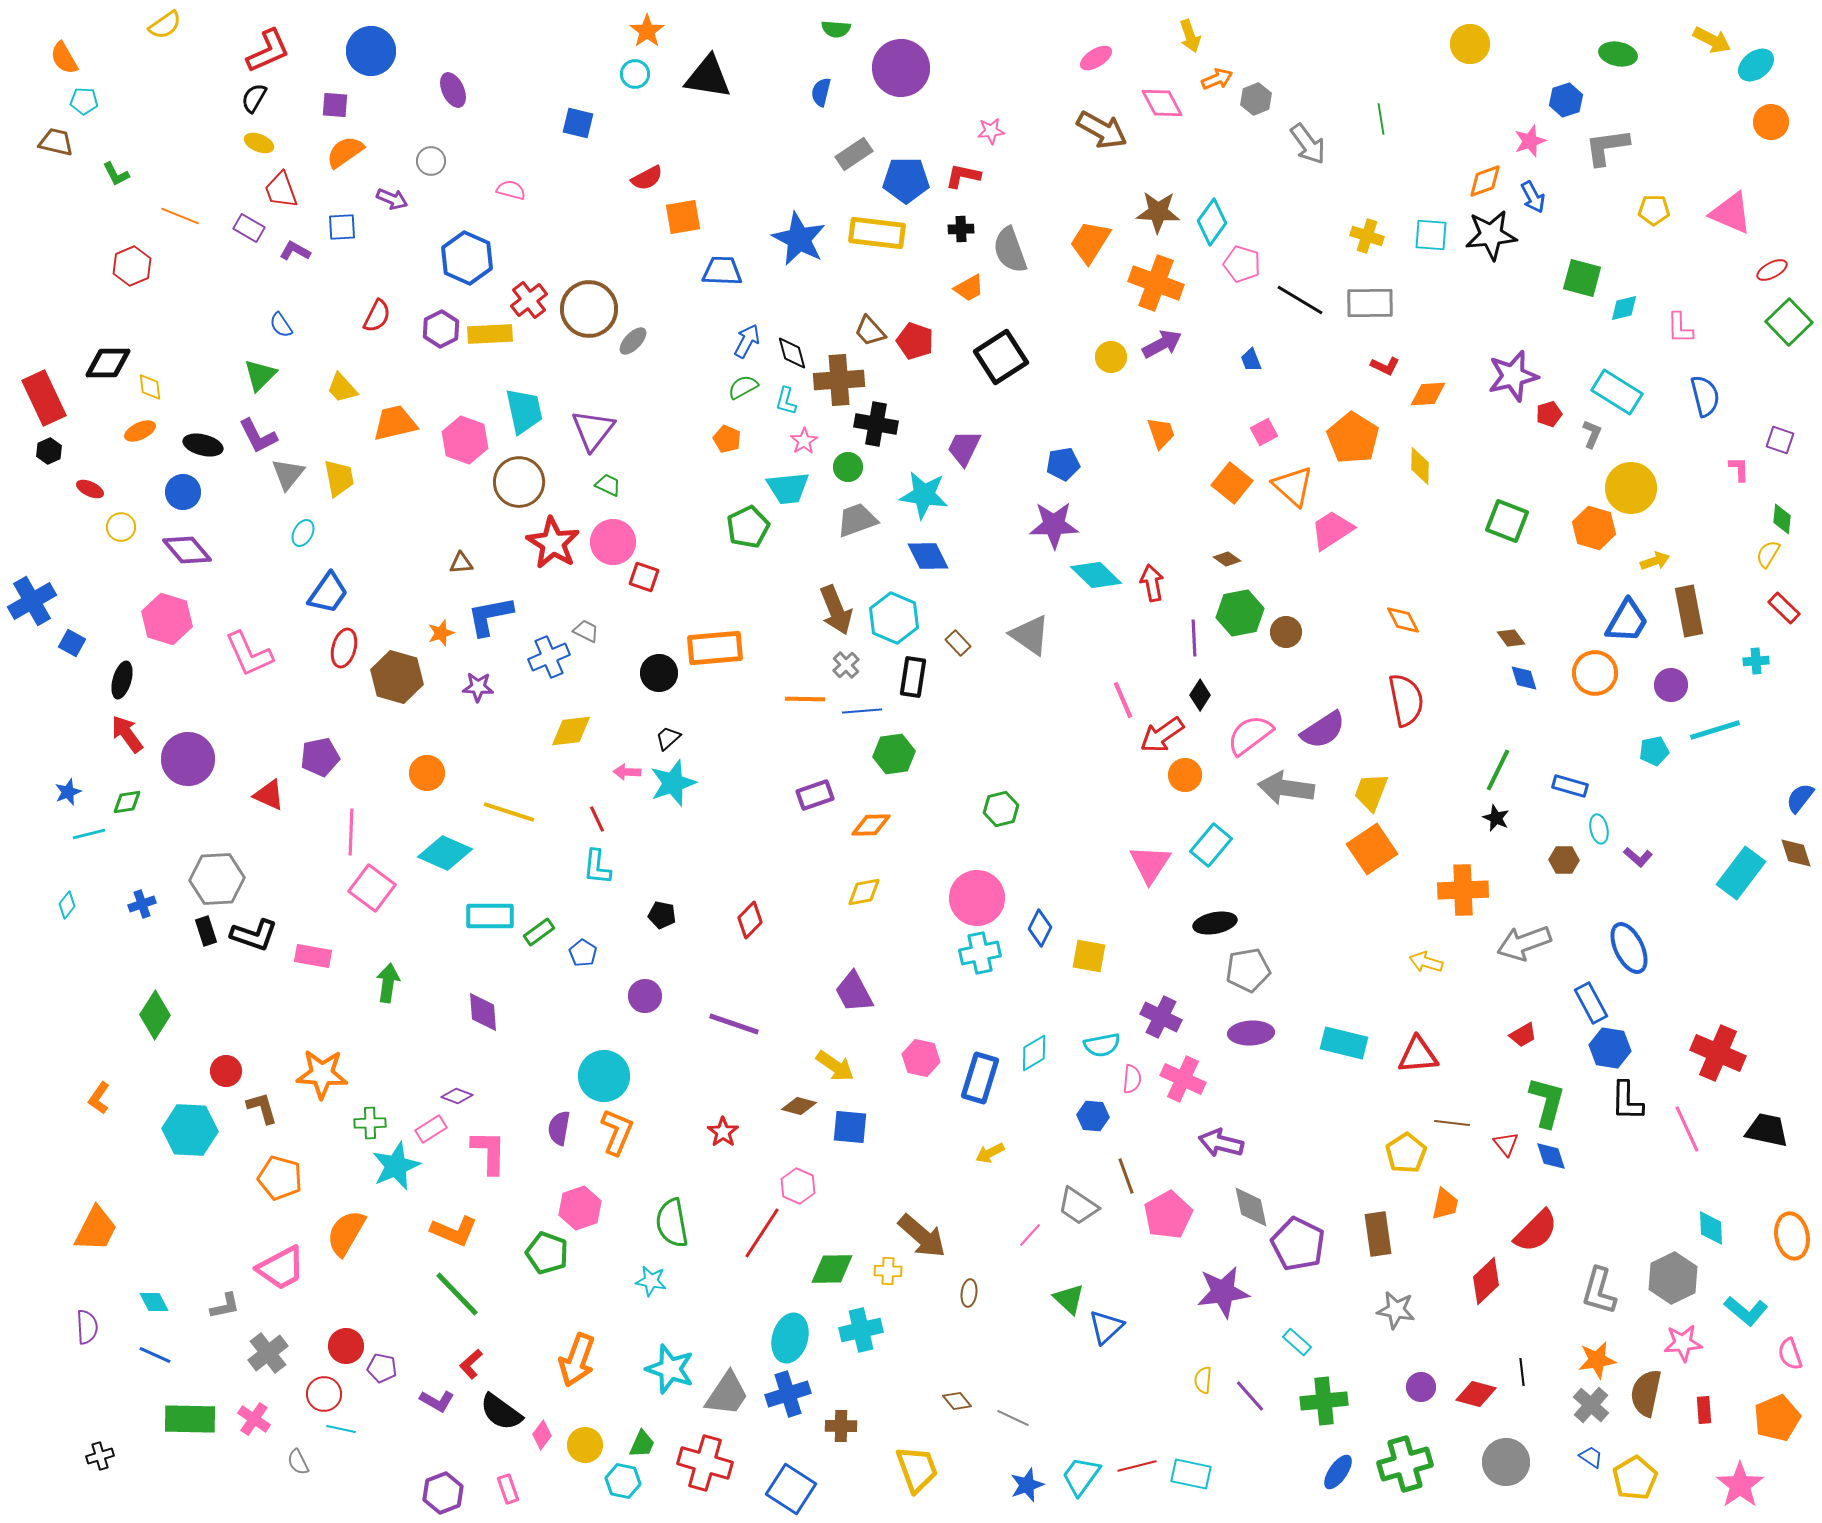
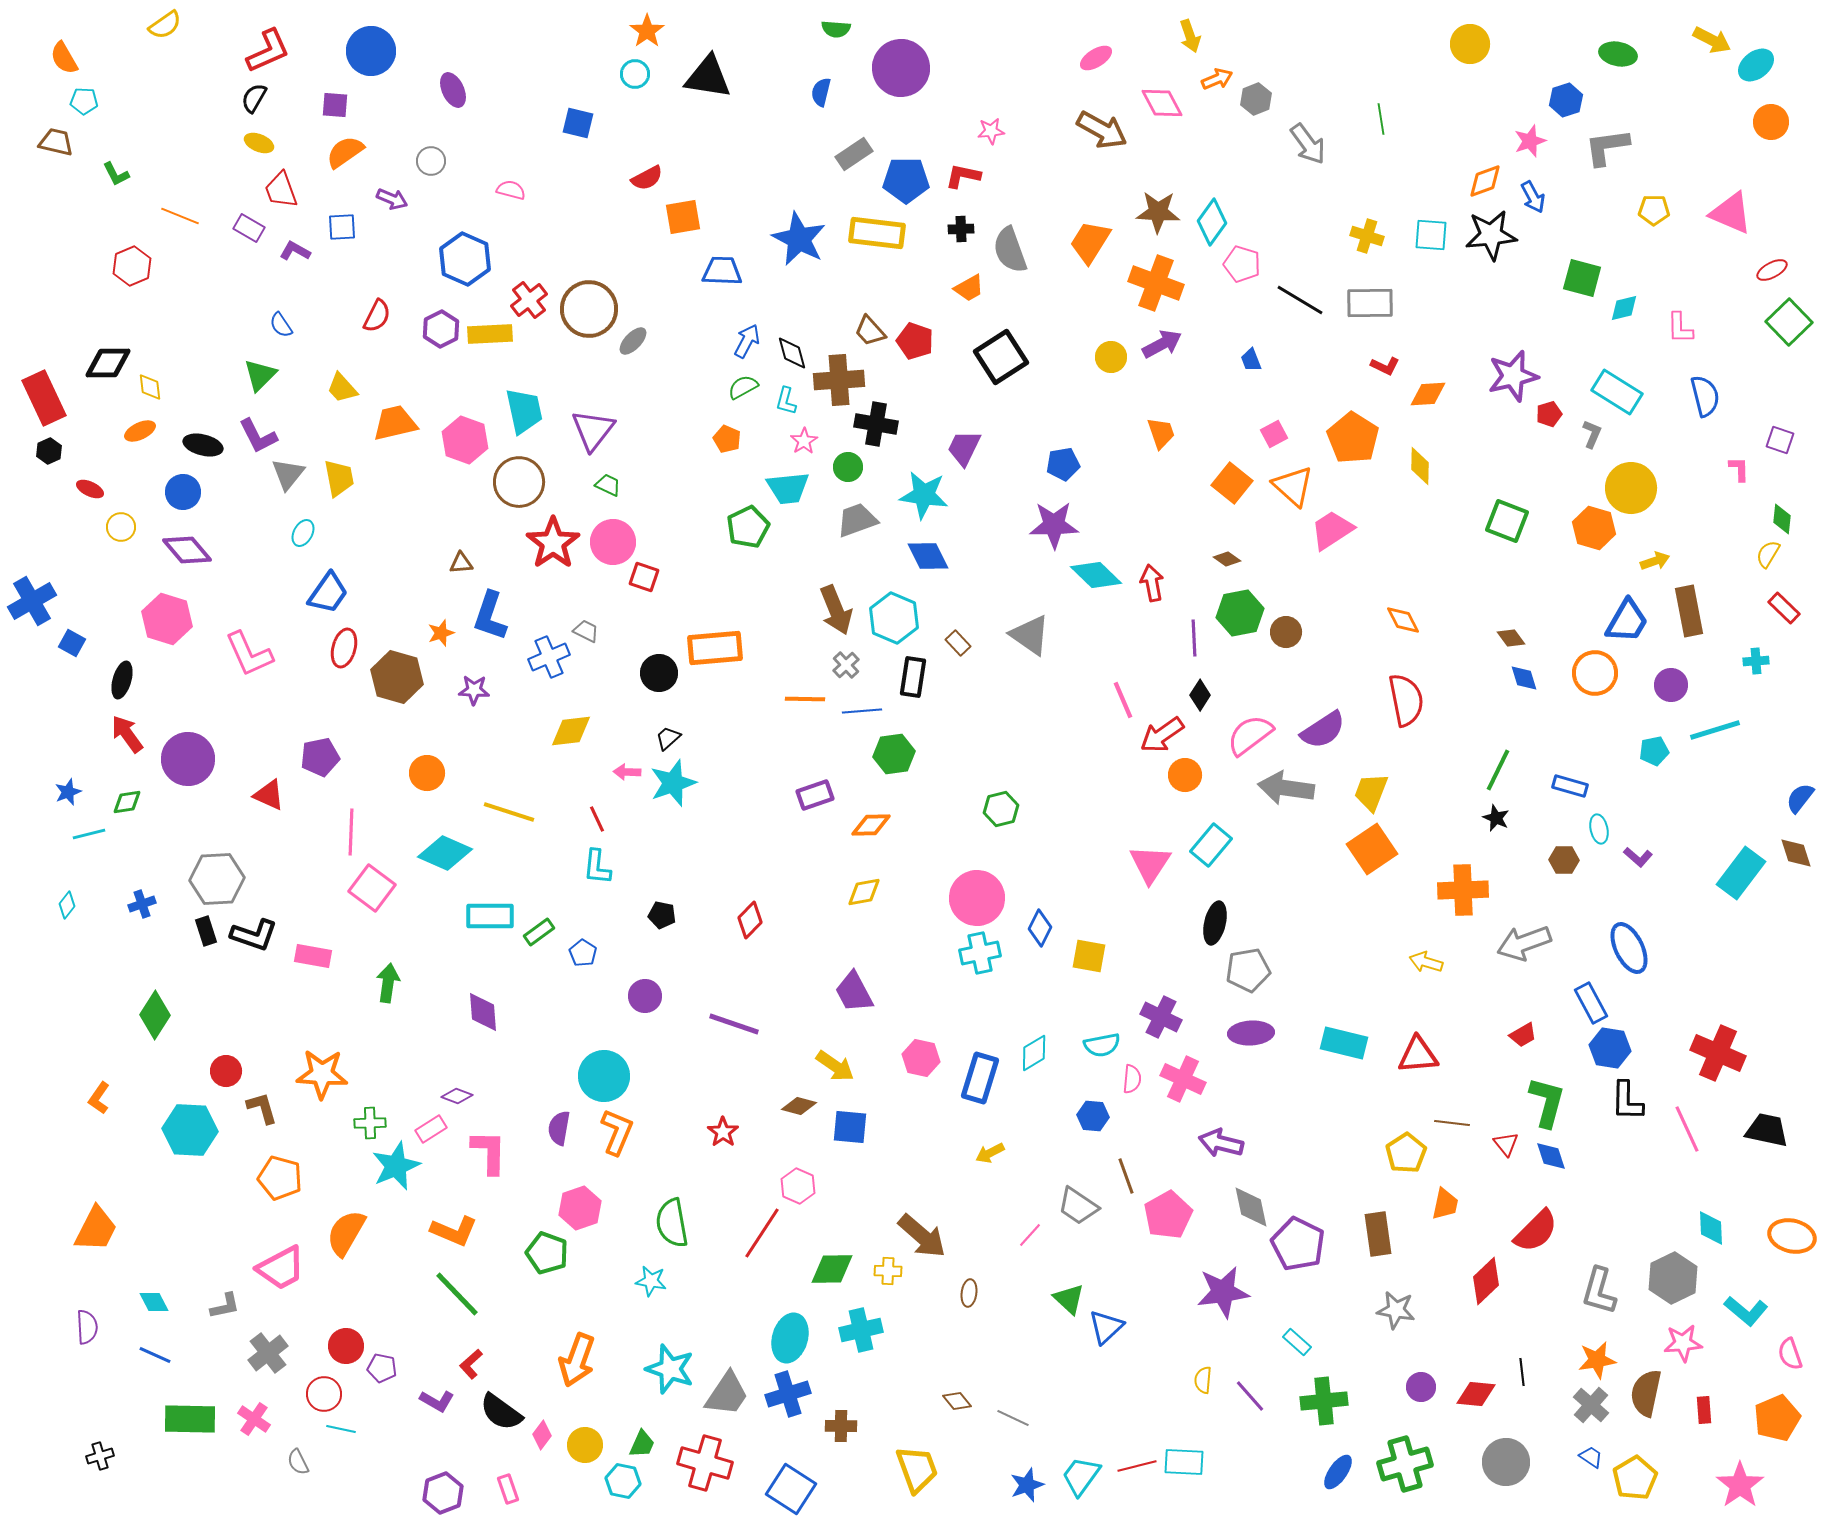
blue hexagon at (467, 258): moved 2 px left, 1 px down
pink square at (1264, 432): moved 10 px right, 2 px down
red star at (553, 543): rotated 6 degrees clockwise
blue L-shape at (490, 616): rotated 60 degrees counterclockwise
purple star at (478, 687): moved 4 px left, 3 px down
black ellipse at (1215, 923): rotated 66 degrees counterclockwise
orange ellipse at (1792, 1236): rotated 66 degrees counterclockwise
red diamond at (1476, 1394): rotated 9 degrees counterclockwise
cyan rectangle at (1191, 1474): moved 7 px left, 12 px up; rotated 9 degrees counterclockwise
